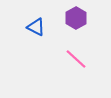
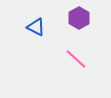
purple hexagon: moved 3 px right
